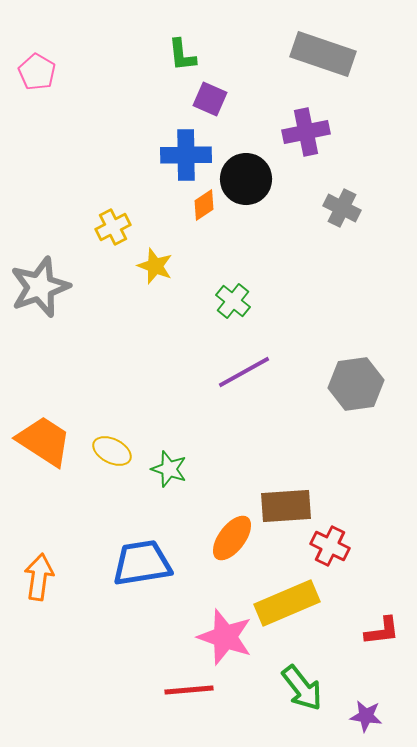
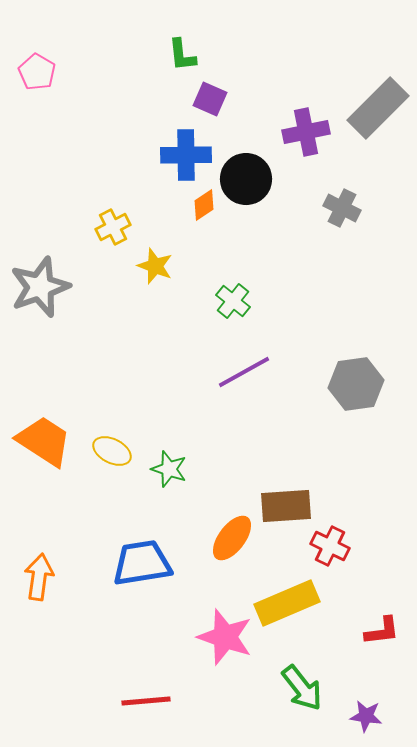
gray rectangle: moved 55 px right, 54 px down; rotated 64 degrees counterclockwise
red line: moved 43 px left, 11 px down
